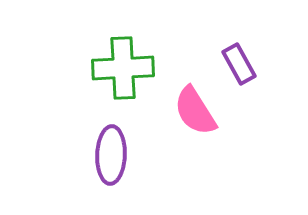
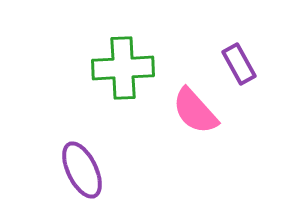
pink semicircle: rotated 10 degrees counterclockwise
purple ellipse: moved 29 px left, 15 px down; rotated 28 degrees counterclockwise
